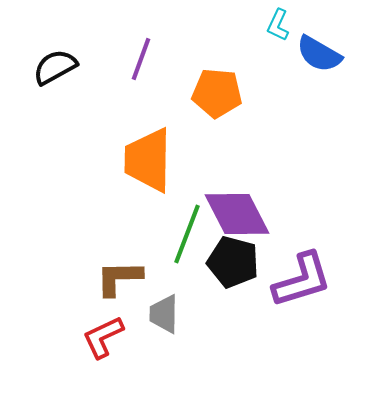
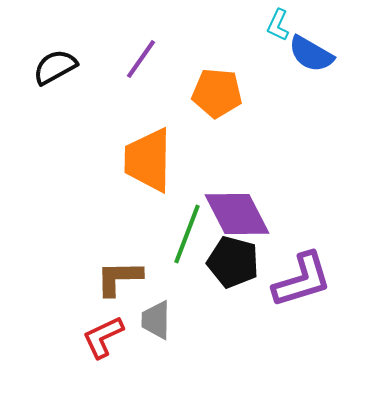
blue semicircle: moved 8 px left
purple line: rotated 15 degrees clockwise
gray trapezoid: moved 8 px left, 6 px down
